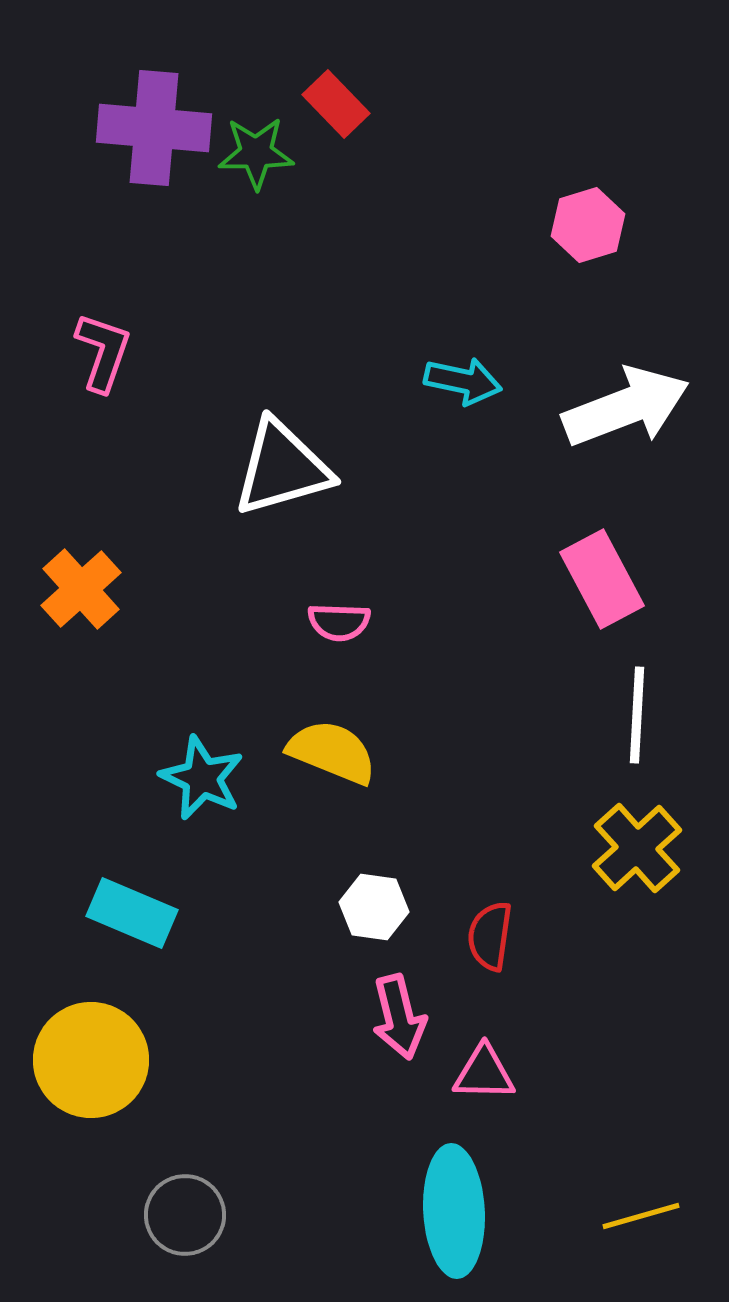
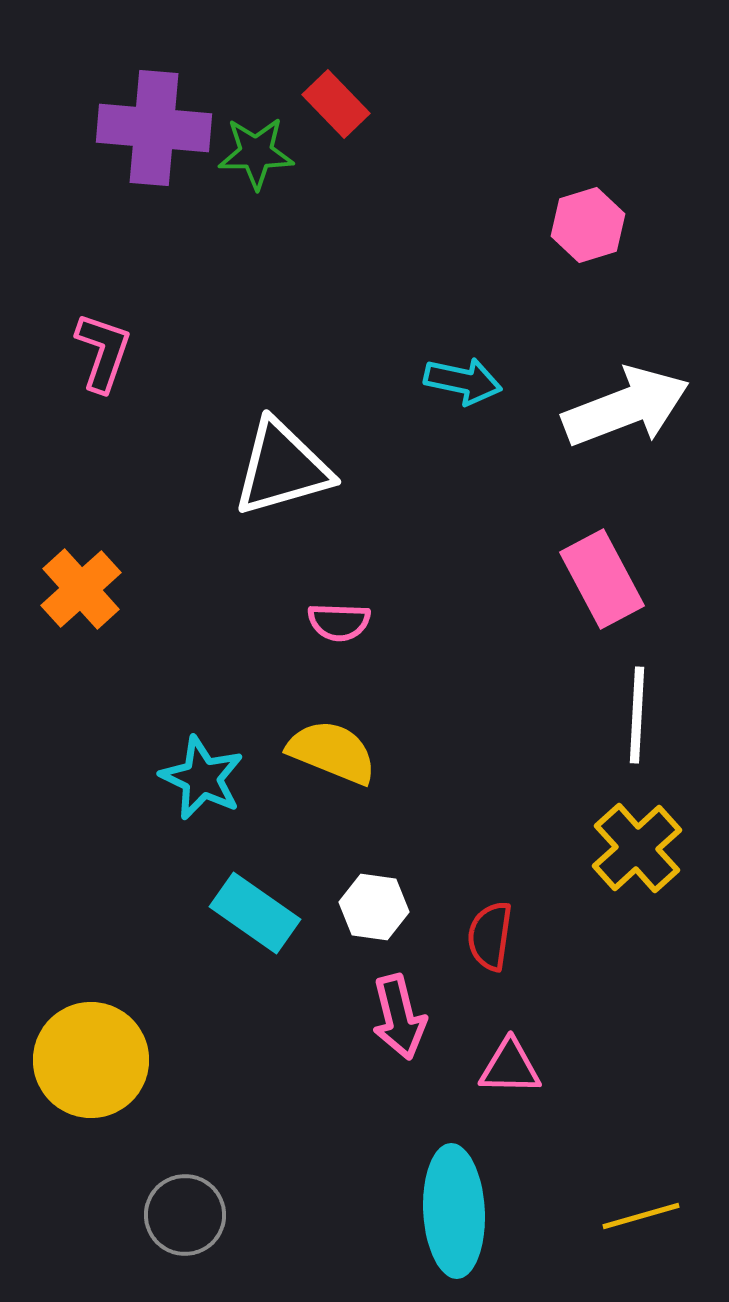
cyan rectangle: moved 123 px right; rotated 12 degrees clockwise
pink triangle: moved 26 px right, 6 px up
